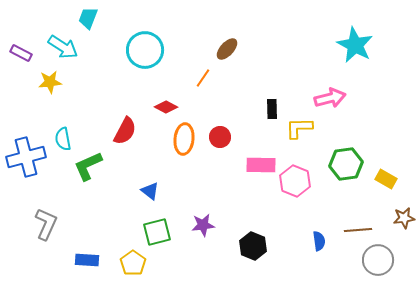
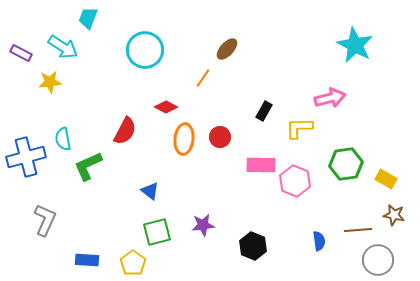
black rectangle: moved 8 px left, 2 px down; rotated 30 degrees clockwise
brown star: moved 10 px left, 3 px up; rotated 20 degrees clockwise
gray L-shape: moved 1 px left, 4 px up
